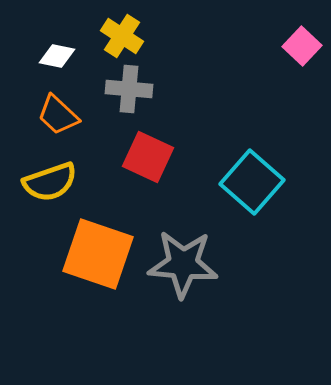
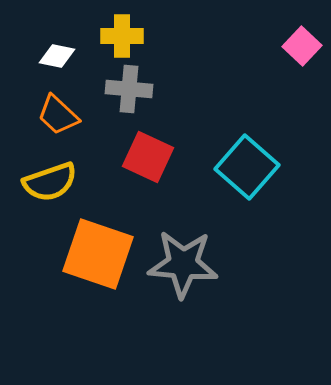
yellow cross: rotated 33 degrees counterclockwise
cyan square: moved 5 px left, 15 px up
